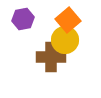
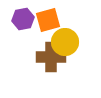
orange square: moved 20 px left; rotated 25 degrees clockwise
yellow circle: moved 2 px down
